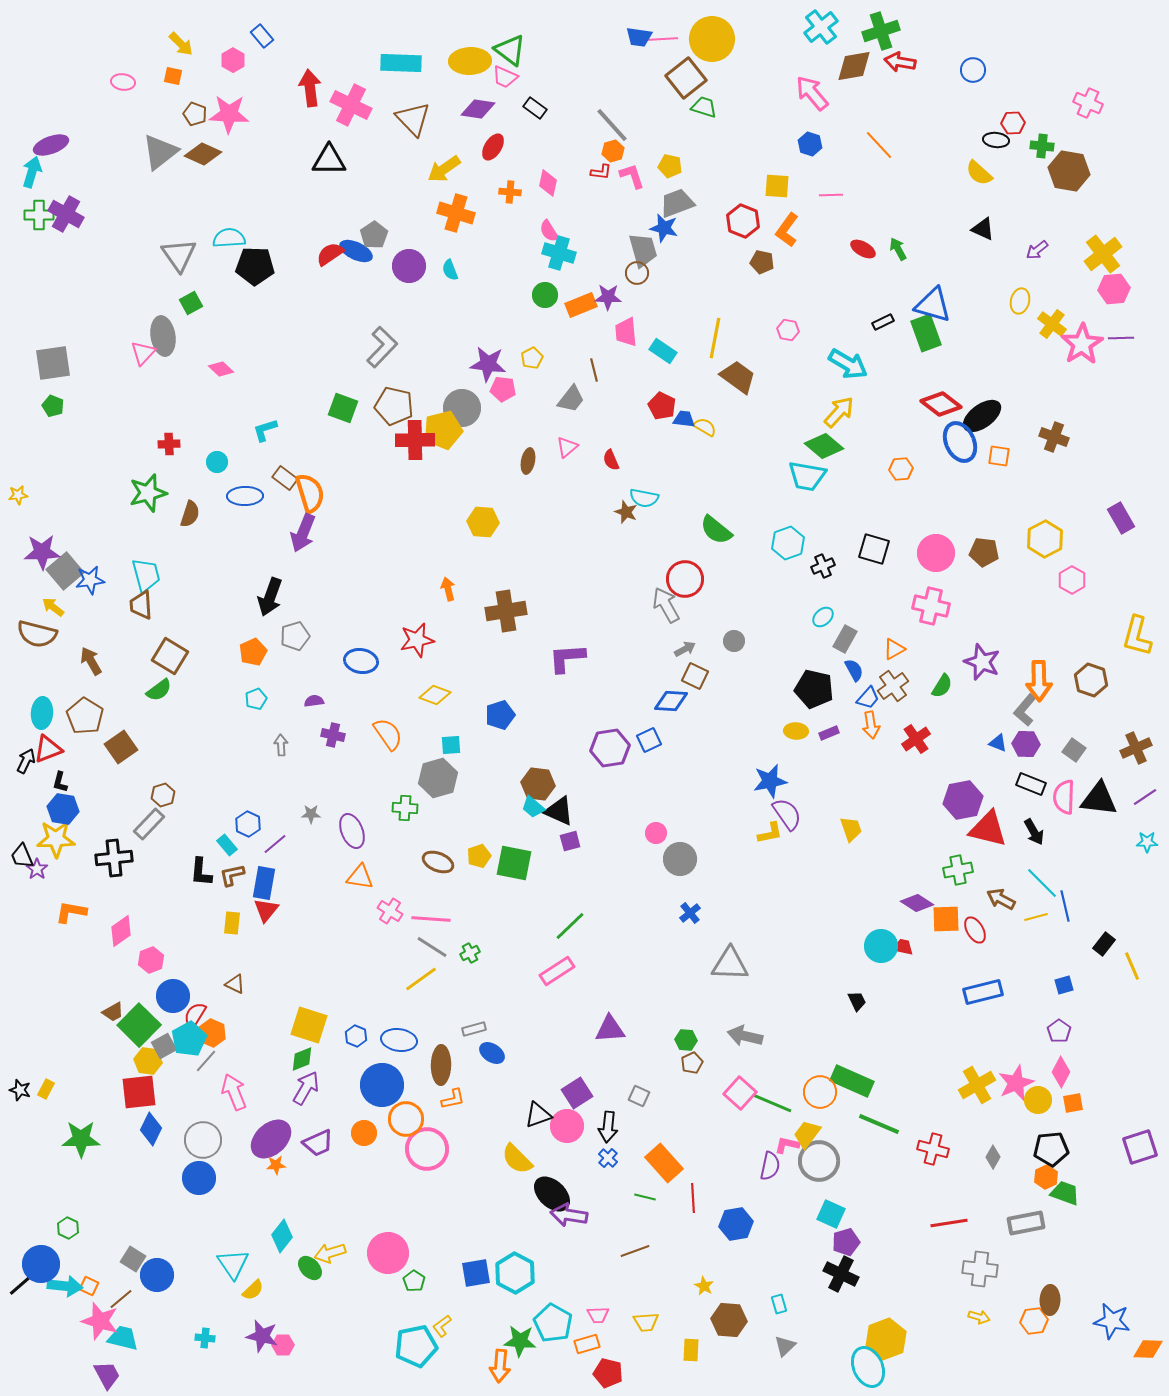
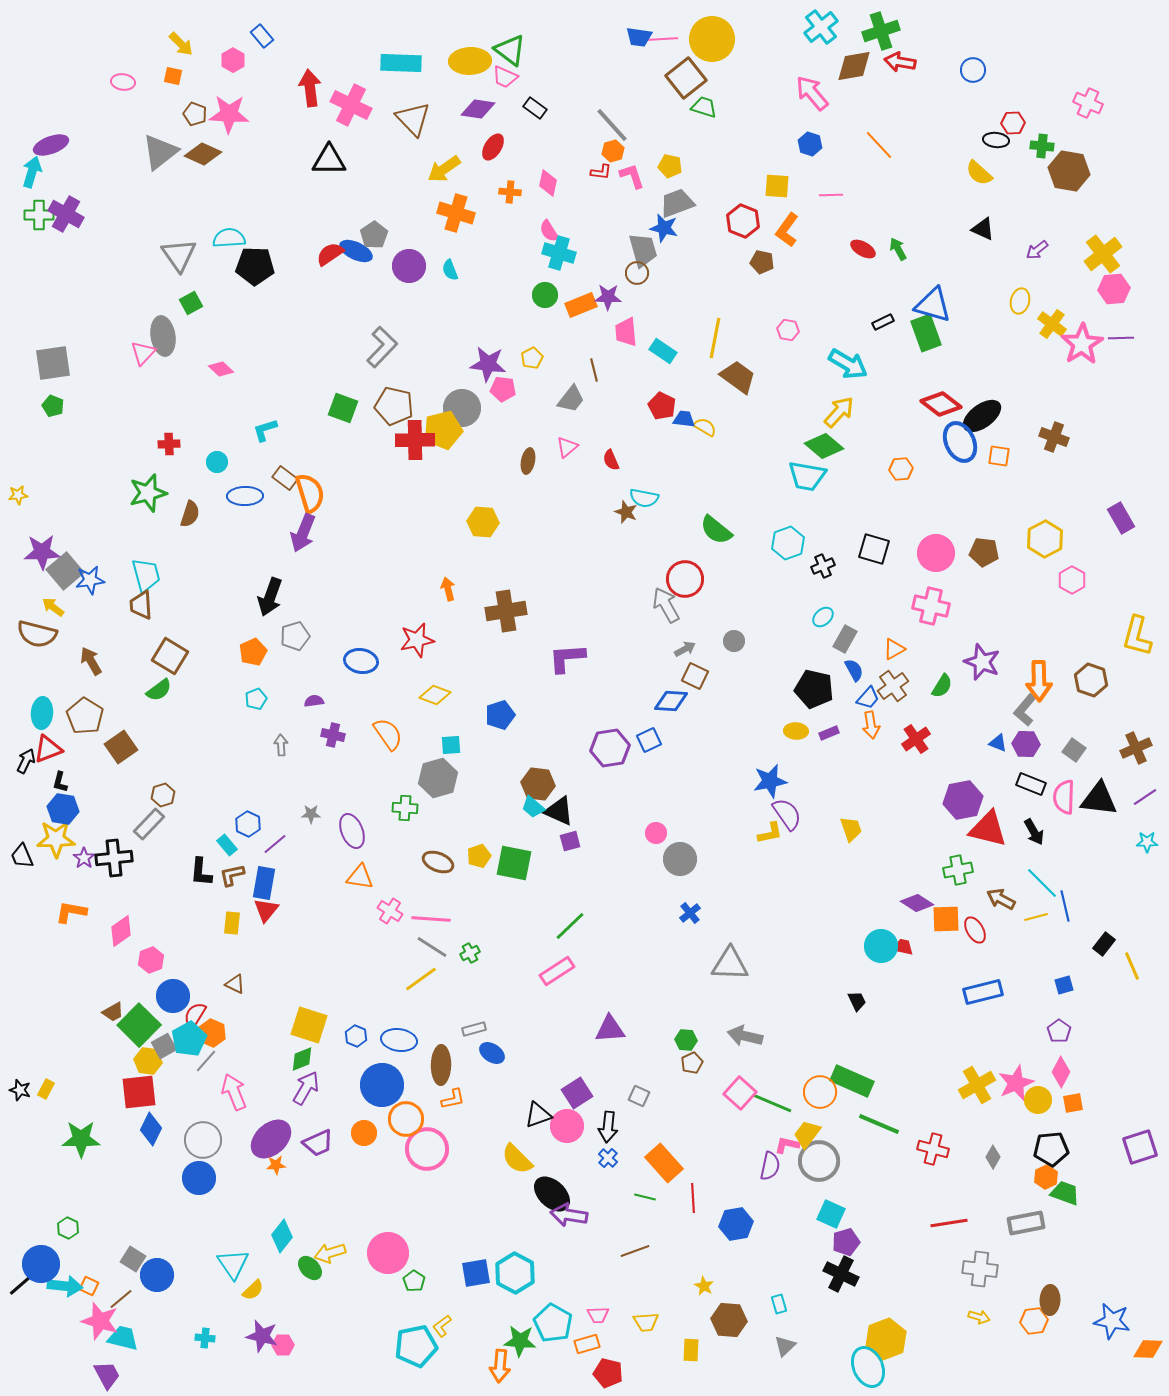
purple star at (37, 869): moved 47 px right, 11 px up
